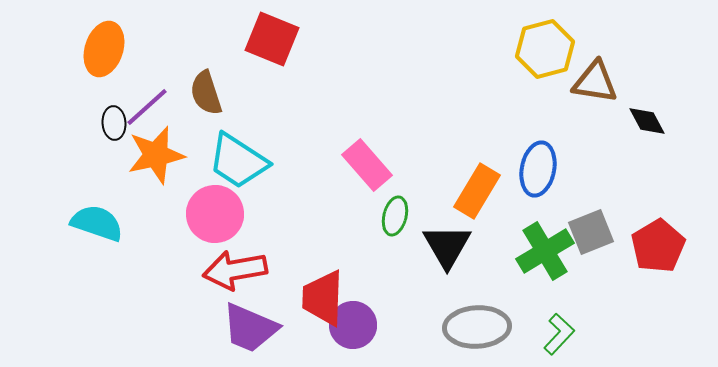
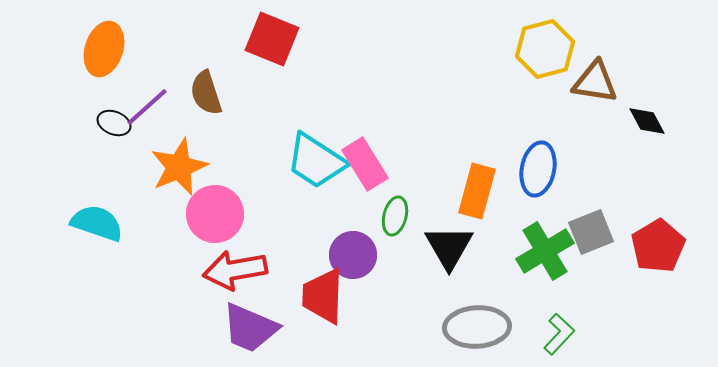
black ellipse: rotated 64 degrees counterclockwise
orange star: moved 23 px right, 12 px down; rotated 10 degrees counterclockwise
cyan trapezoid: moved 78 px right
pink rectangle: moved 2 px left, 1 px up; rotated 9 degrees clockwise
orange rectangle: rotated 16 degrees counterclockwise
black triangle: moved 2 px right, 1 px down
red trapezoid: moved 2 px up
purple circle: moved 70 px up
